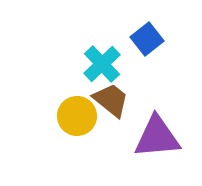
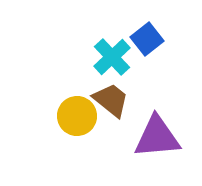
cyan cross: moved 10 px right, 7 px up
